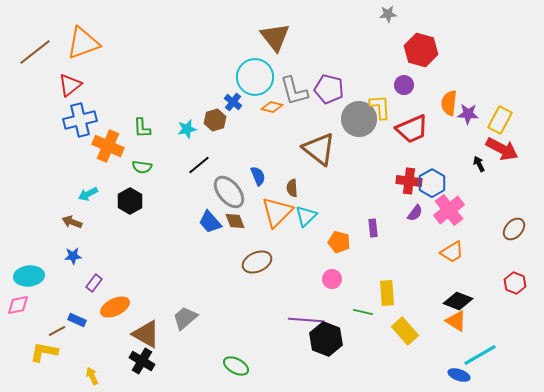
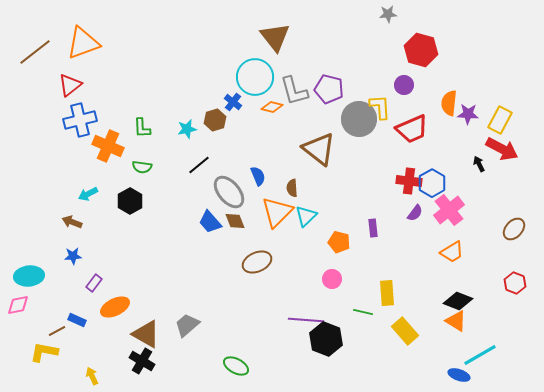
gray trapezoid at (185, 318): moved 2 px right, 7 px down
